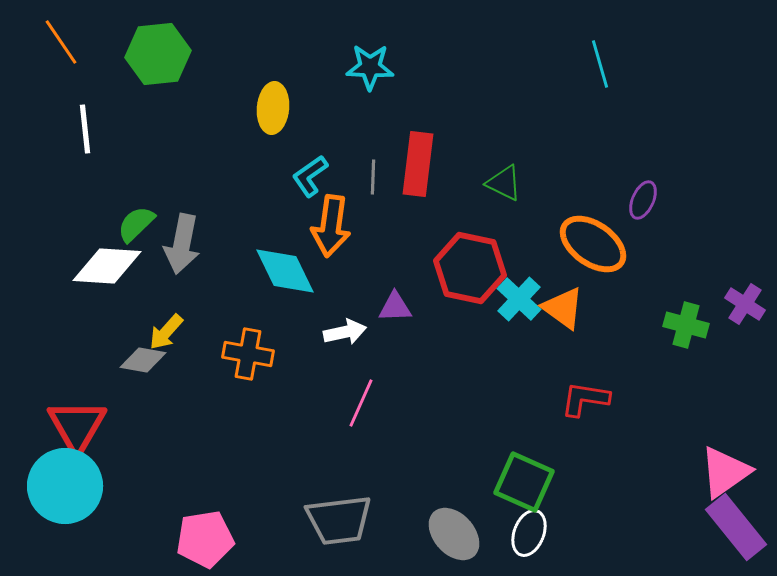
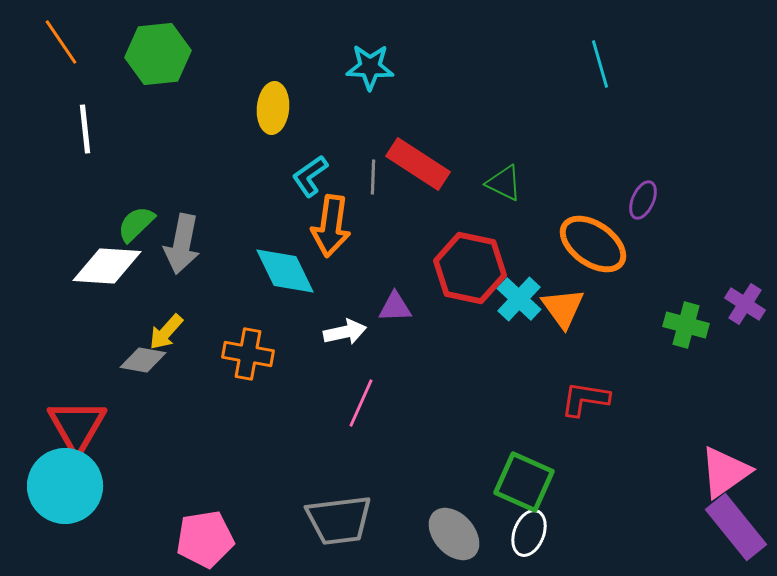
red rectangle: rotated 64 degrees counterclockwise
orange triangle: rotated 18 degrees clockwise
